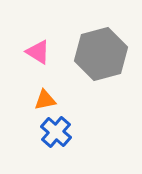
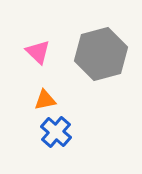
pink triangle: rotated 12 degrees clockwise
